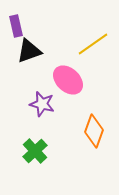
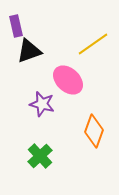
green cross: moved 5 px right, 5 px down
